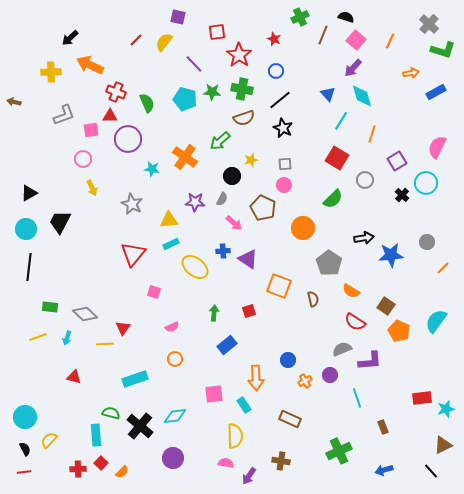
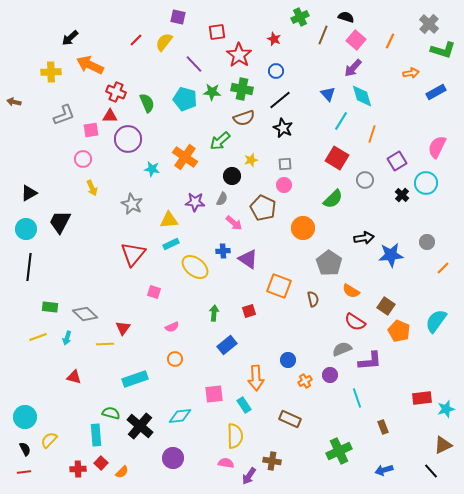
cyan diamond at (175, 416): moved 5 px right
brown cross at (281, 461): moved 9 px left
